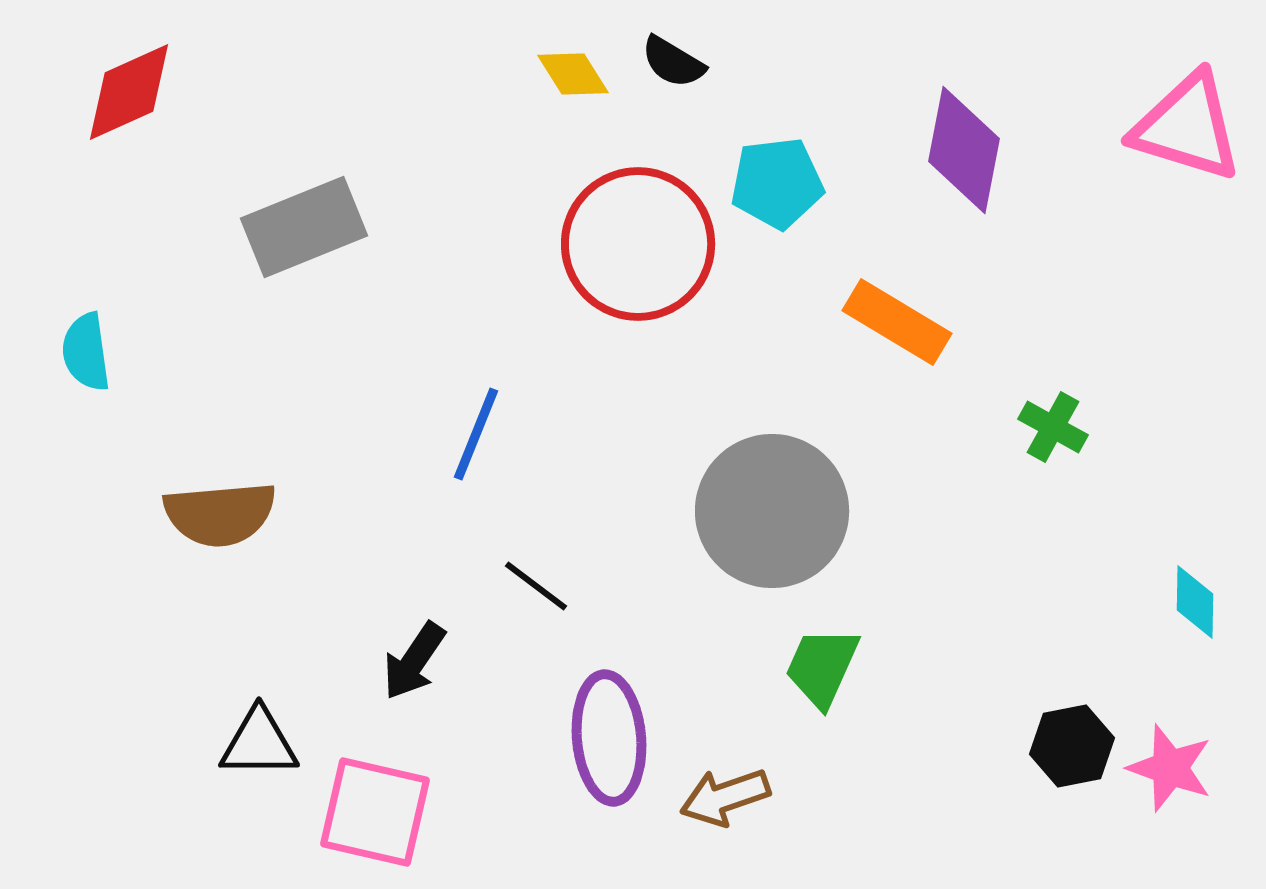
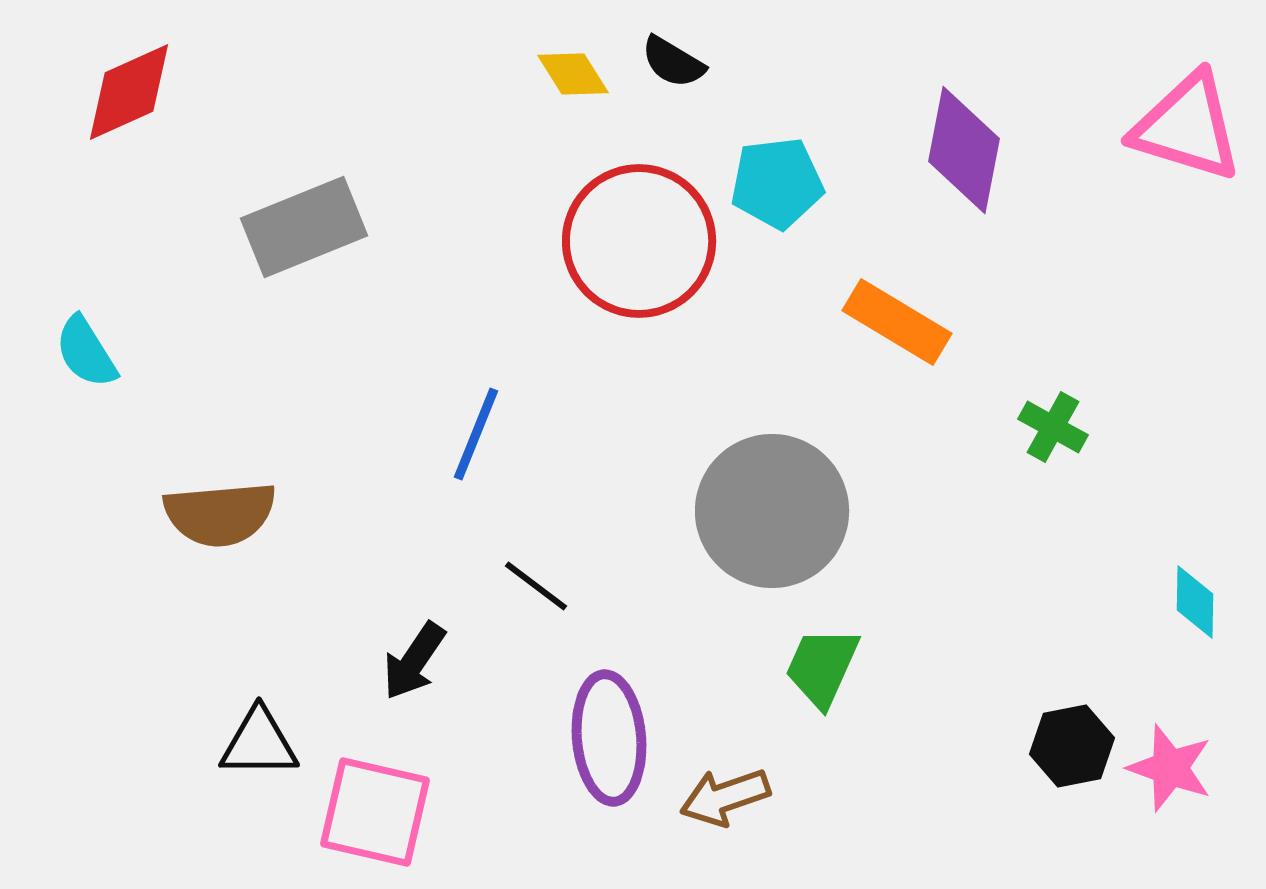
red circle: moved 1 px right, 3 px up
cyan semicircle: rotated 24 degrees counterclockwise
